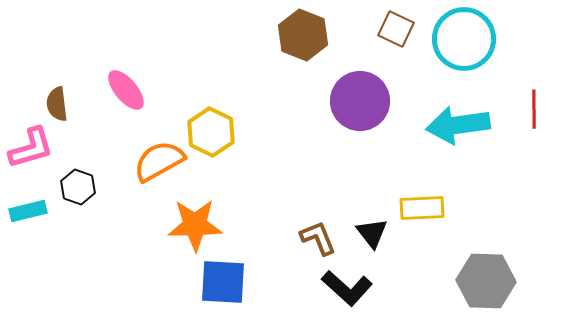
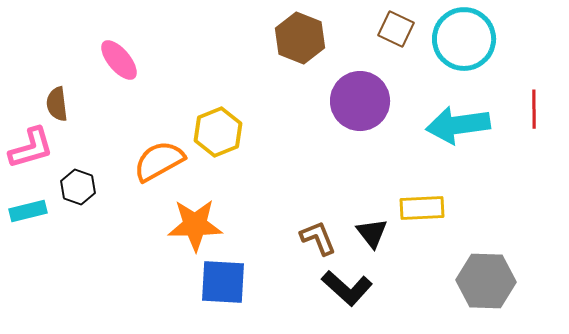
brown hexagon: moved 3 px left, 3 px down
pink ellipse: moved 7 px left, 30 px up
yellow hexagon: moved 7 px right; rotated 12 degrees clockwise
